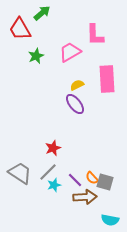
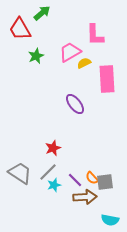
yellow semicircle: moved 7 px right, 22 px up
gray square: rotated 24 degrees counterclockwise
